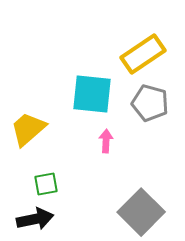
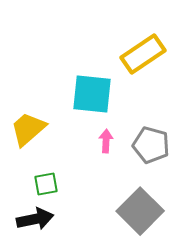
gray pentagon: moved 1 px right, 42 px down
gray square: moved 1 px left, 1 px up
